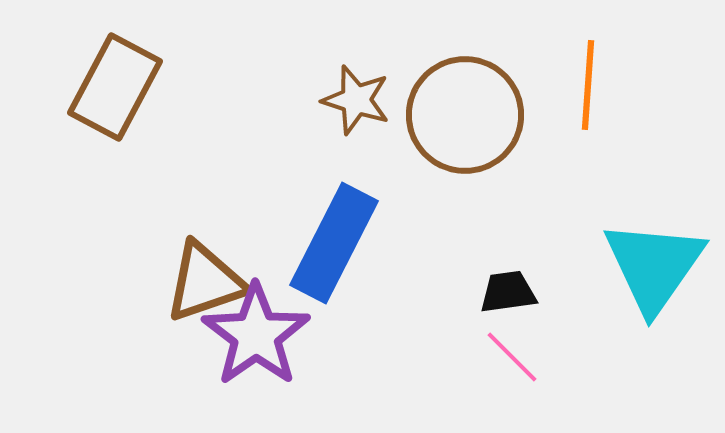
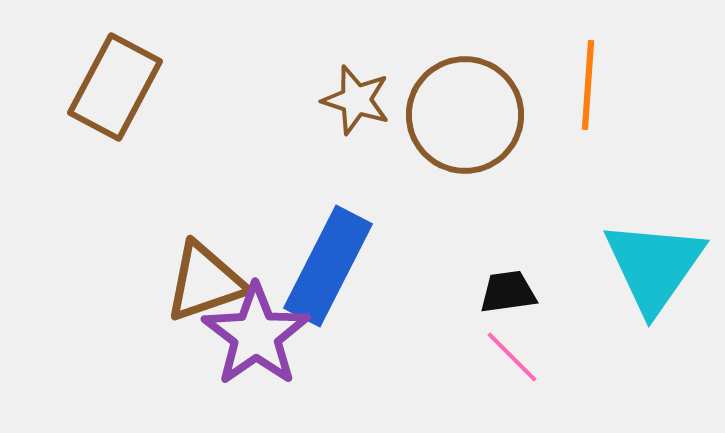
blue rectangle: moved 6 px left, 23 px down
